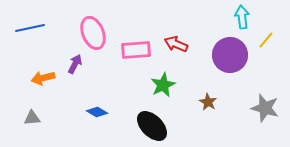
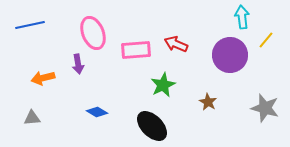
blue line: moved 3 px up
purple arrow: moved 3 px right; rotated 144 degrees clockwise
